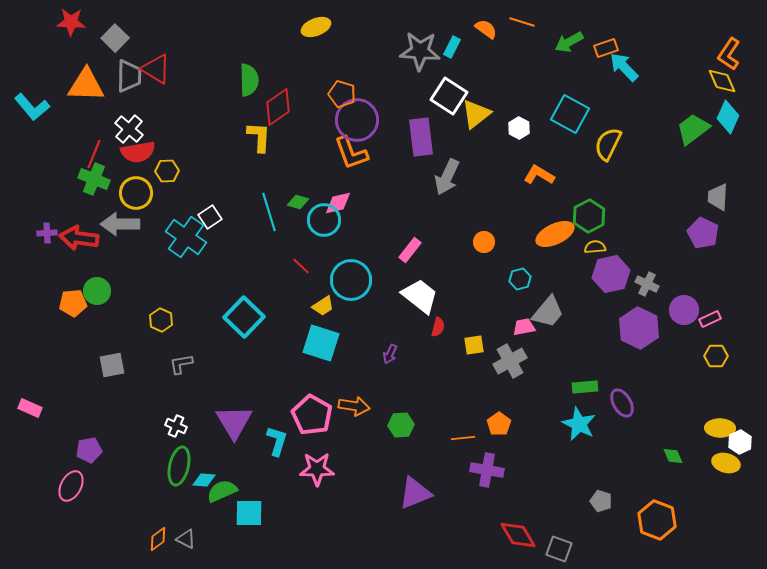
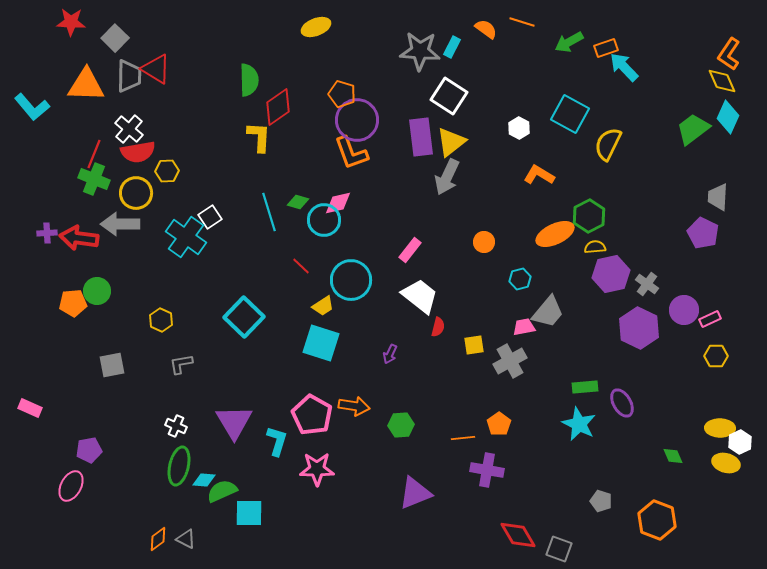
yellow triangle at (476, 114): moved 25 px left, 28 px down
gray cross at (647, 284): rotated 10 degrees clockwise
